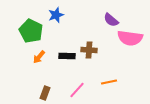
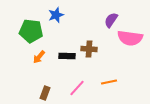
purple semicircle: rotated 84 degrees clockwise
green pentagon: rotated 20 degrees counterclockwise
brown cross: moved 1 px up
pink line: moved 2 px up
